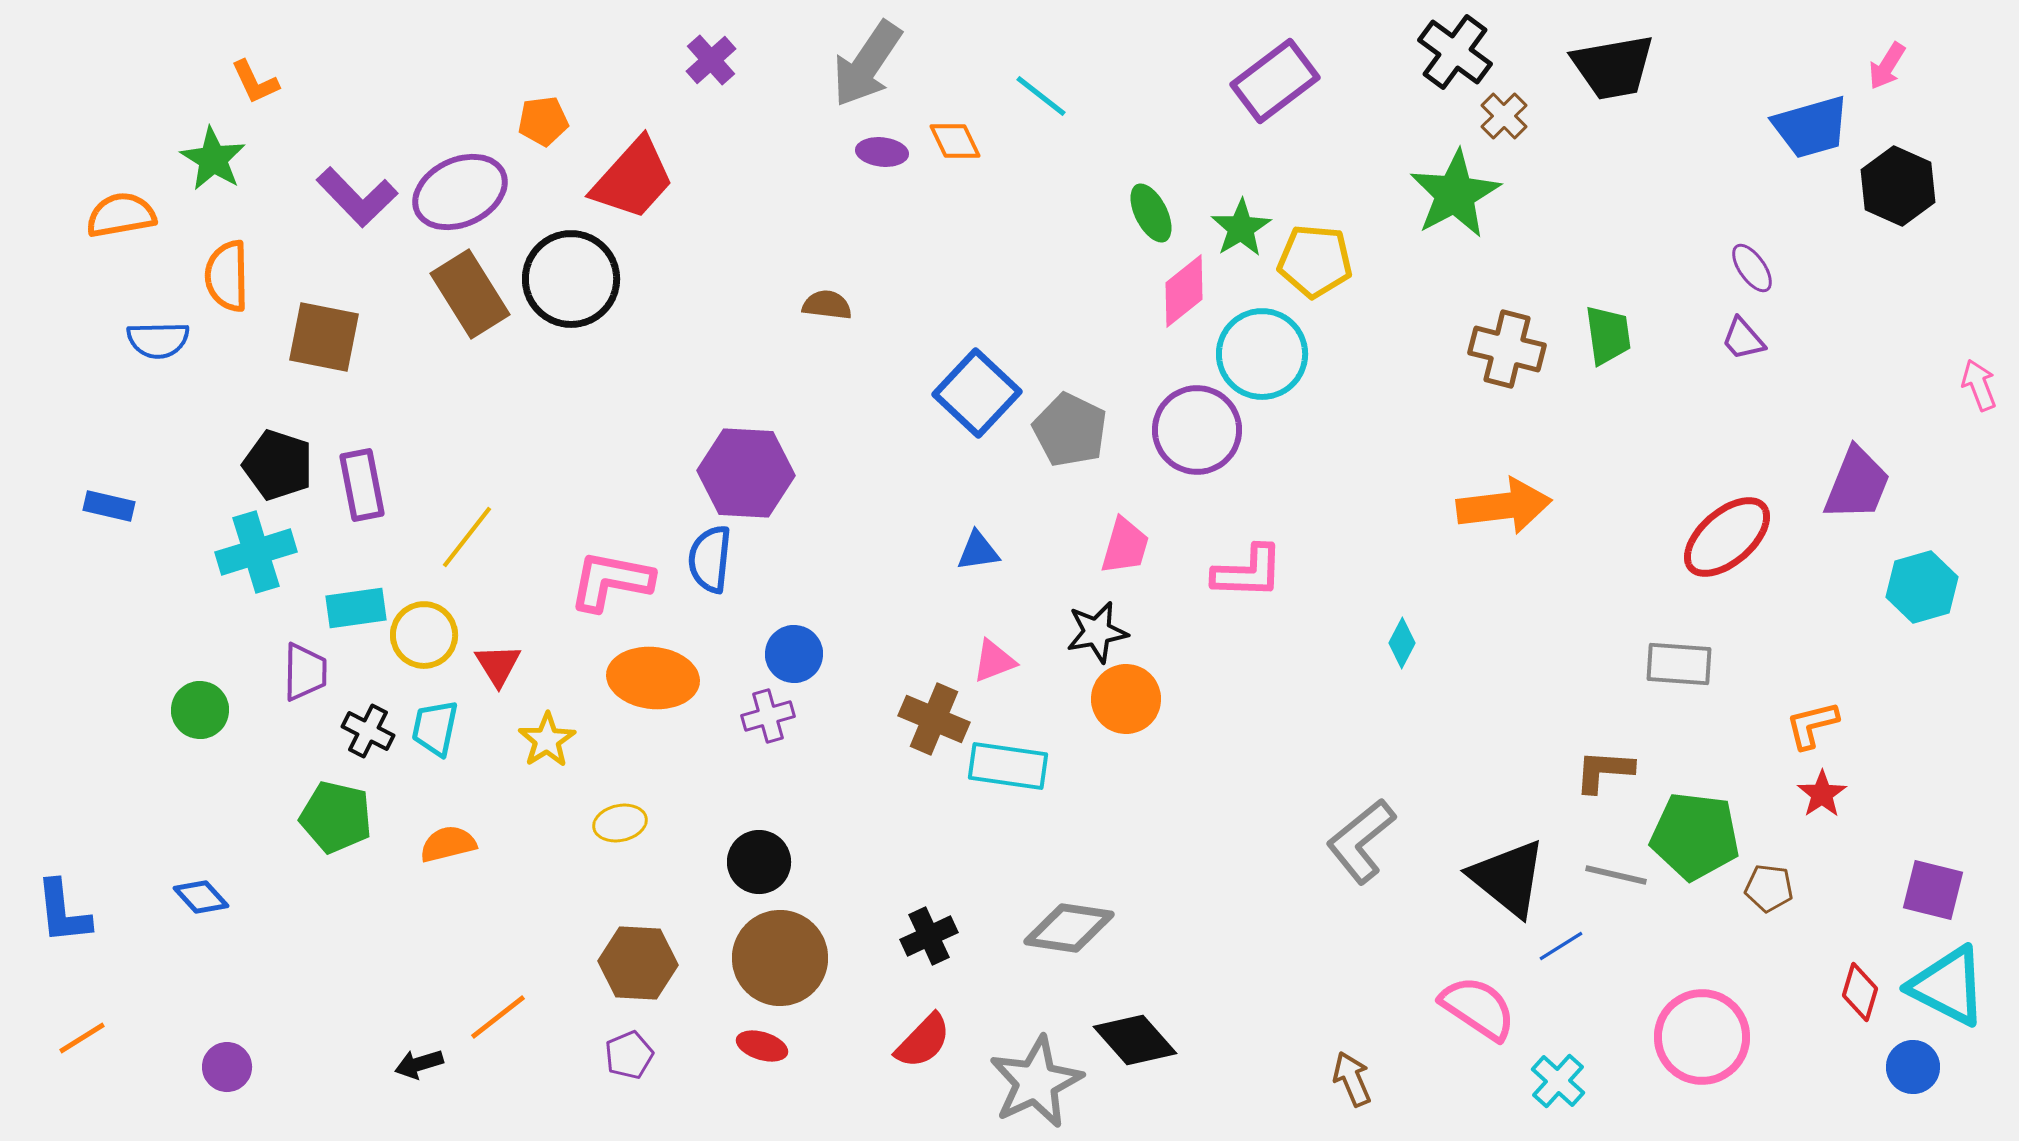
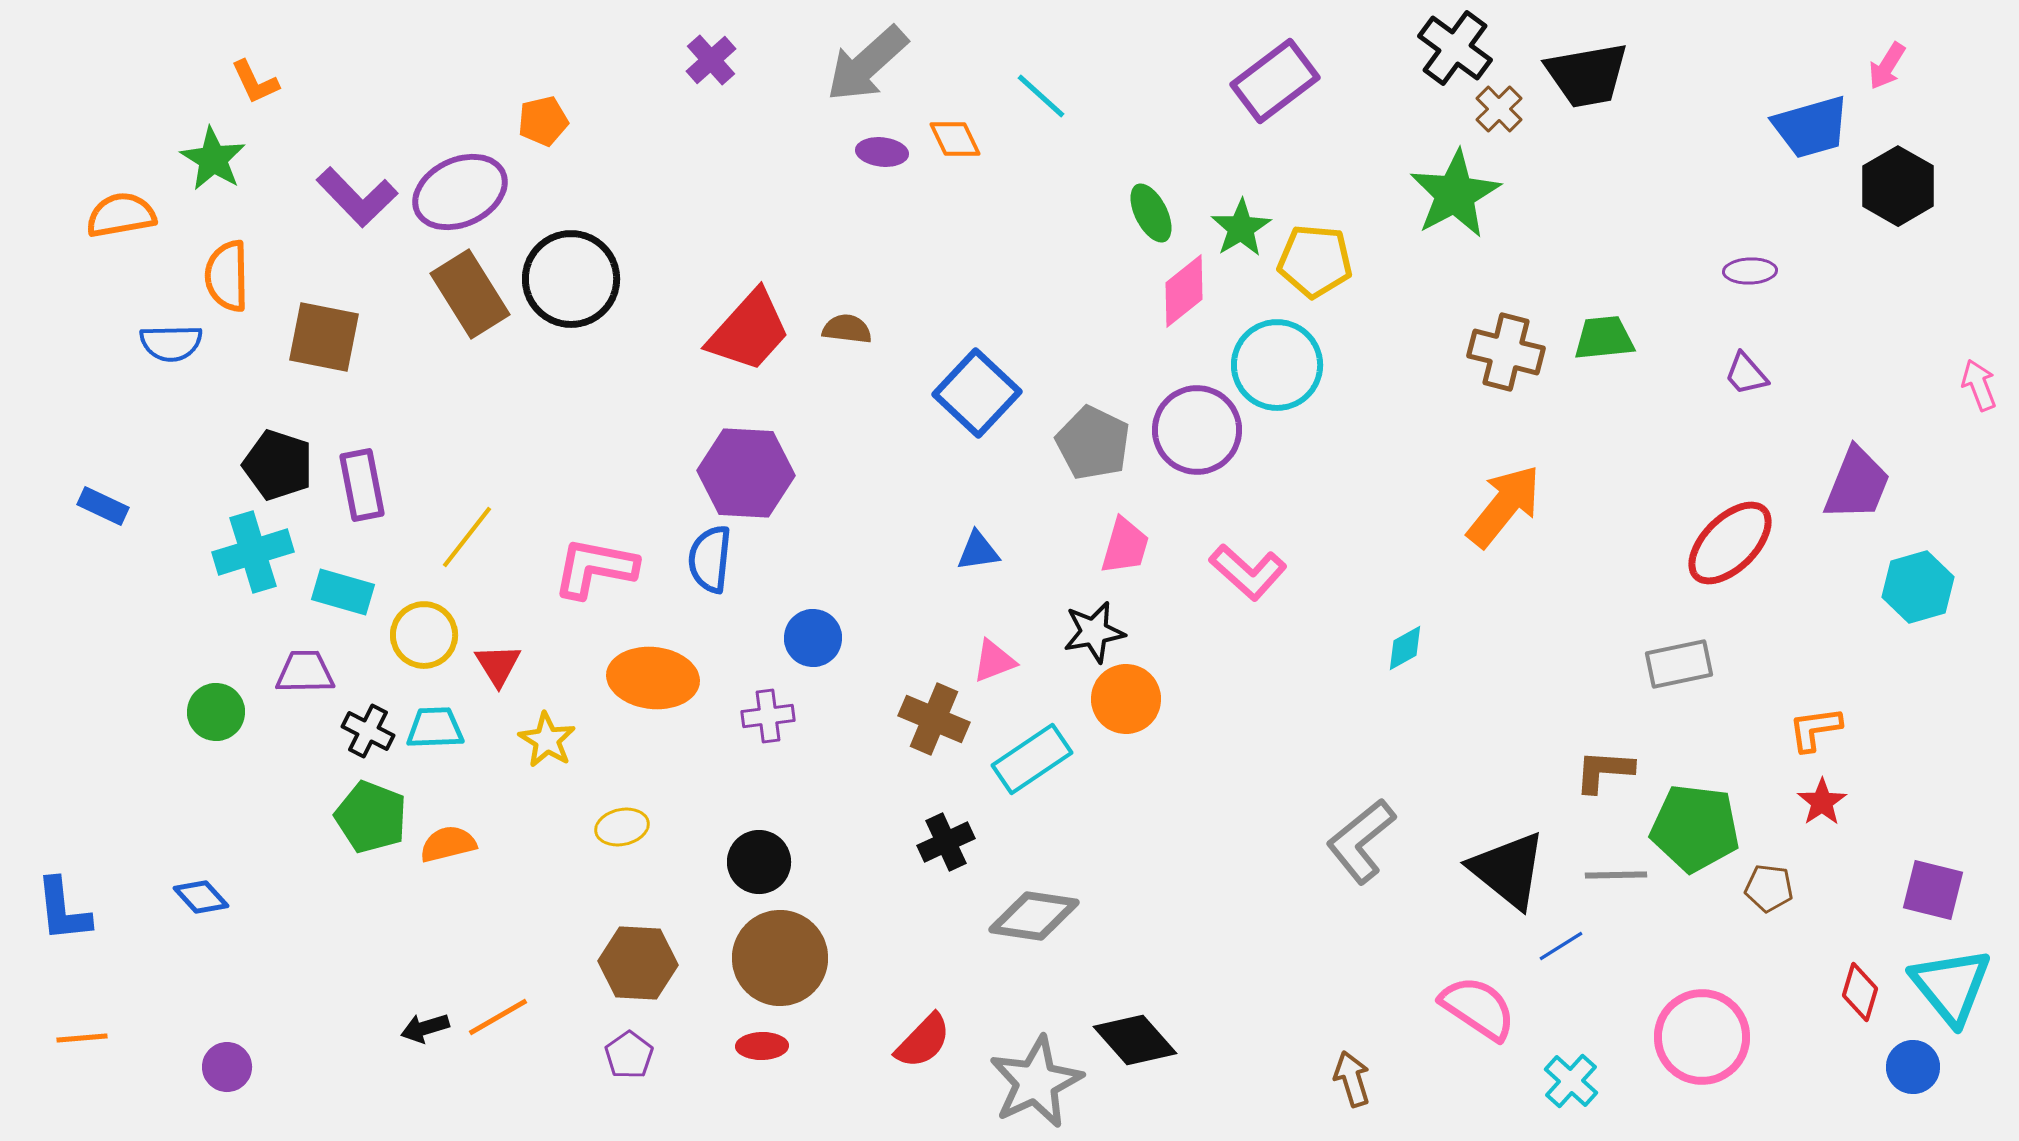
black cross at (1455, 52): moved 4 px up
gray arrow at (867, 64): rotated 14 degrees clockwise
black trapezoid at (1613, 67): moved 26 px left, 8 px down
cyan line at (1041, 96): rotated 4 degrees clockwise
brown cross at (1504, 116): moved 5 px left, 7 px up
orange pentagon at (543, 121): rotated 6 degrees counterclockwise
orange diamond at (955, 141): moved 2 px up
red trapezoid at (633, 179): moved 116 px right, 152 px down
black hexagon at (1898, 186): rotated 6 degrees clockwise
purple ellipse at (1752, 268): moved 2 px left, 3 px down; rotated 57 degrees counterclockwise
brown semicircle at (827, 305): moved 20 px right, 24 px down
green trapezoid at (1608, 335): moved 4 px left, 3 px down; rotated 88 degrees counterclockwise
purple trapezoid at (1743, 339): moved 3 px right, 35 px down
blue semicircle at (158, 340): moved 13 px right, 3 px down
brown cross at (1507, 349): moved 1 px left, 3 px down
cyan circle at (1262, 354): moved 15 px right, 11 px down
gray pentagon at (1070, 430): moved 23 px right, 13 px down
blue rectangle at (109, 506): moved 6 px left; rotated 12 degrees clockwise
orange arrow at (1504, 506): rotated 44 degrees counterclockwise
red ellipse at (1727, 537): moved 3 px right, 6 px down; rotated 4 degrees counterclockwise
cyan cross at (256, 552): moved 3 px left
pink L-shape at (1248, 572): rotated 40 degrees clockwise
pink L-shape at (611, 581): moved 16 px left, 13 px up
cyan hexagon at (1922, 587): moved 4 px left
cyan rectangle at (356, 608): moved 13 px left, 16 px up; rotated 24 degrees clockwise
black star at (1097, 632): moved 3 px left
cyan diamond at (1402, 643): moved 3 px right, 5 px down; rotated 33 degrees clockwise
blue circle at (794, 654): moved 19 px right, 16 px up
gray rectangle at (1679, 664): rotated 16 degrees counterclockwise
purple trapezoid at (305, 672): rotated 92 degrees counterclockwise
green circle at (200, 710): moved 16 px right, 2 px down
purple cross at (768, 716): rotated 9 degrees clockwise
orange L-shape at (1812, 725): moved 3 px right, 4 px down; rotated 6 degrees clockwise
cyan trapezoid at (435, 728): rotated 76 degrees clockwise
yellow star at (547, 740): rotated 8 degrees counterclockwise
cyan rectangle at (1008, 766): moved 24 px right, 7 px up; rotated 42 degrees counterclockwise
red star at (1822, 794): moved 8 px down
green pentagon at (336, 817): moved 35 px right; rotated 8 degrees clockwise
yellow ellipse at (620, 823): moved 2 px right, 4 px down
green pentagon at (1695, 836): moved 8 px up
gray line at (1616, 875): rotated 14 degrees counterclockwise
black triangle at (1508, 878): moved 8 px up
blue L-shape at (63, 912): moved 2 px up
gray diamond at (1069, 928): moved 35 px left, 12 px up
black cross at (929, 936): moved 17 px right, 94 px up
cyan triangle at (1948, 986): moved 3 px right; rotated 24 degrees clockwise
orange line at (498, 1017): rotated 8 degrees clockwise
orange line at (82, 1038): rotated 27 degrees clockwise
red ellipse at (762, 1046): rotated 18 degrees counterclockwise
purple pentagon at (629, 1055): rotated 12 degrees counterclockwise
black arrow at (419, 1064): moved 6 px right, 36 px up
brown arrow at (1352, 1079): rotated 6 degrees clockwise
cyan cross at (1558, 1081): moved 13 px right
